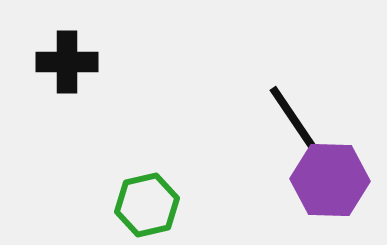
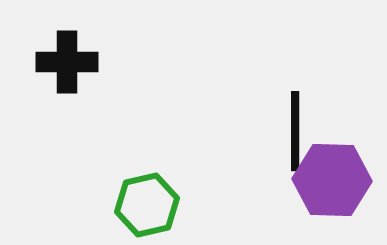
black line: moved 10 px down; rotated 34 degrees clockwise
purple hexagon: moved 2 px right
